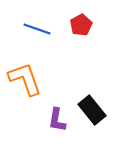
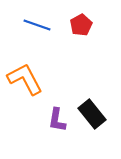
blue line: moved 4 px up
orange L-shape: rotated 9 degrees counterclockwise
black rectangle: moved 4 px down
